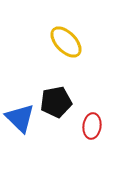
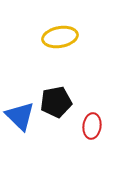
yellow ellipse: moved 6 px left, 5 px up; rotated 56 degrees counterclockwise
blue triangle: moved 2 px up
